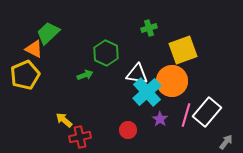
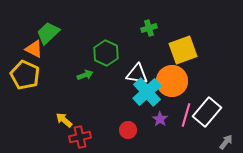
yellow pentagon: rotated 24 degrees counterclockwise
